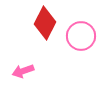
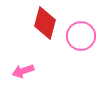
red diamond: rotated 12 degrees counterclockwise
